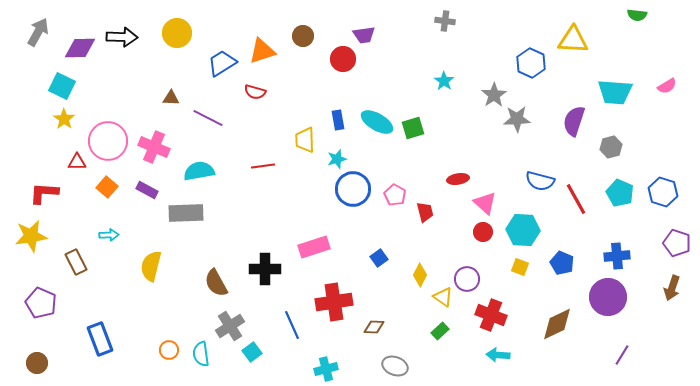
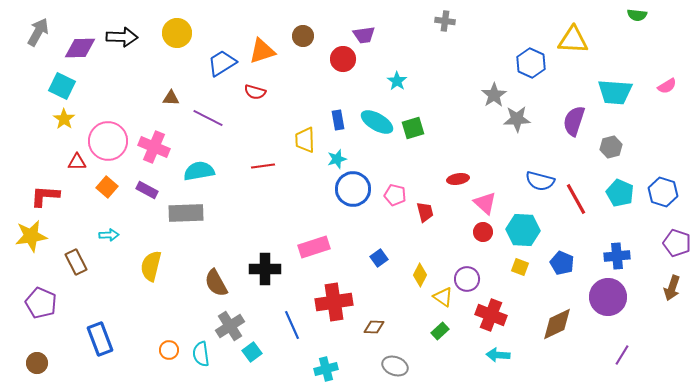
cyan star at (444, 81): moved 47 px left
red L-shape at (44, 193): moved 1 px right, 3 px down
pink pentagon at (395, 195): rotated 15 degrees counterclockwise
